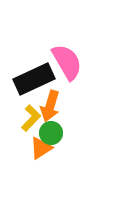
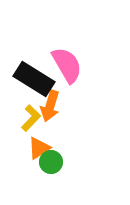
pink semicircle: moved 3 px down
black rectangle: rotated 57 degrees clockwise
green circle: moved 29 px down
orange triangle: moved 2 px left
